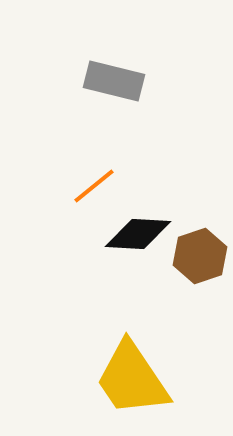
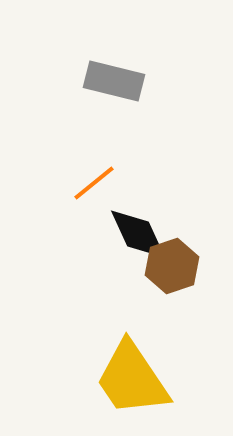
orange line: moved 3 px up
black diamond: rotated 62 degrees clockwise
brown hexagon: moved 28 px left, 10 px down
